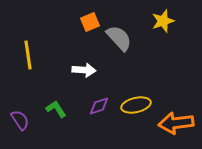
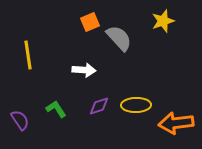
yellow ellipse: rotated 12 degrees clockwise
